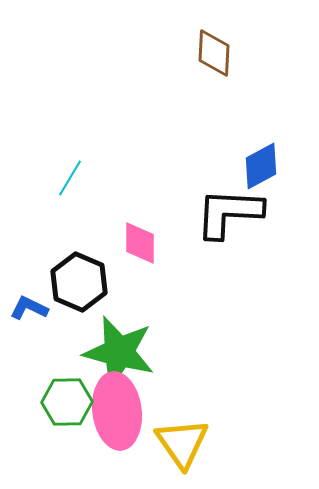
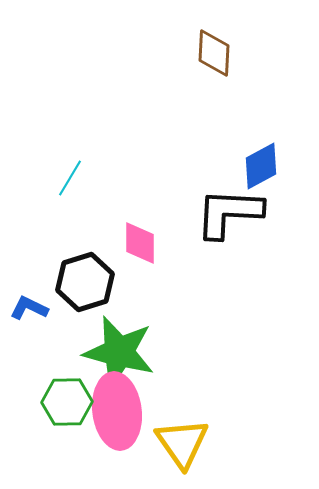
black hexagon: moved 6 px right; rotated 20 degrees clockwise
